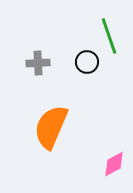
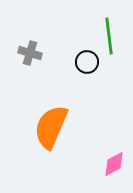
green line: rotated 12 degrees clockwise
gray cross: moved 8 px left, 10 px up; rotated 20 degrees clockwise
